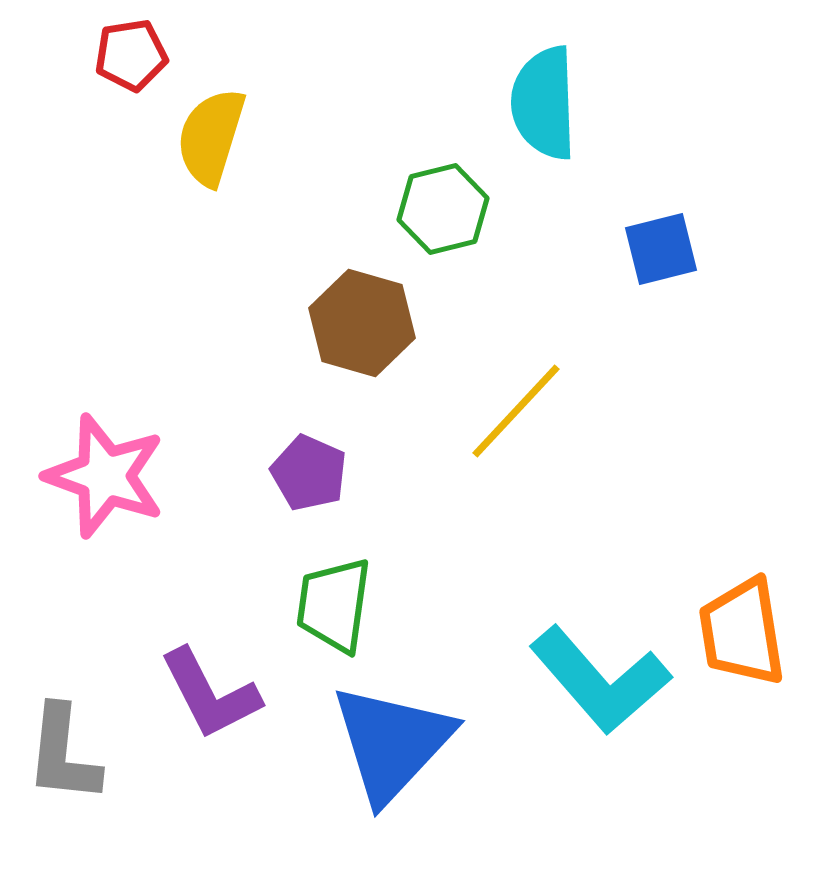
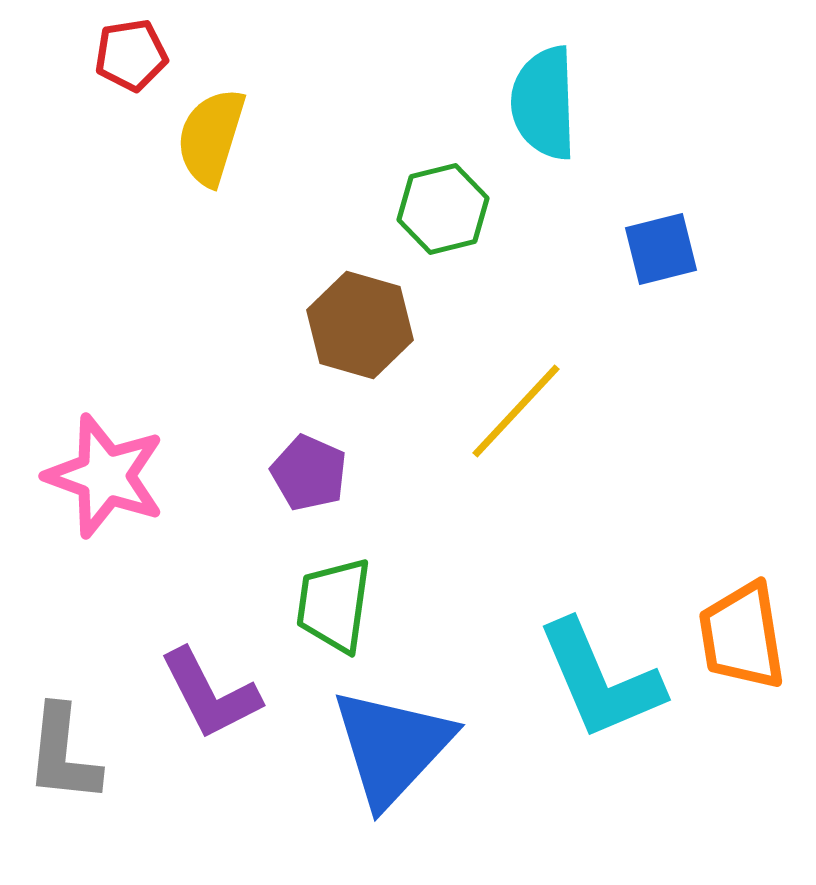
brown hexagon: moved 2 px left, 2 px down
orange trapezoid: moved 4 px down
cyan L-shape: rotated 18 degrees clockwise
blue triangle: moved 4 px down
